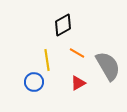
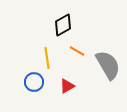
orange line: moved 2 px up
yellow line: moved 2 px up
gray semicircle: moved 1 px up
red triangle: moved 11 px left, 3 px down
